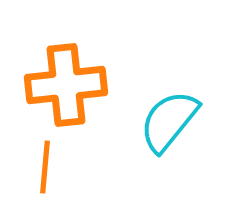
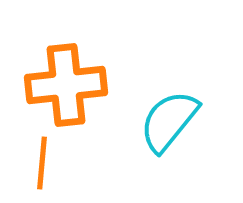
orange line: moved 3 px left, 4 px up
